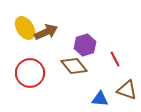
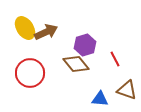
brown diamond: moved 2 px right, 2 px up
